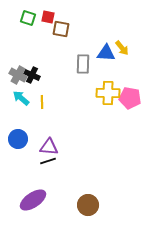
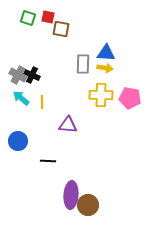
yellow arrow: moved 17 px left, 20 px down; rotated 42 degrees counterclockwise
yellow cross: moved 7 px left, 2 px down
blue circle: moved 2 px down
purple triangle: moved 19 px right, 22 px up
black line: rotated 21 degrees clockwise
purple ellipse: moved 38 px right, 5 px up; rotated 52 degrees counterclockwise
